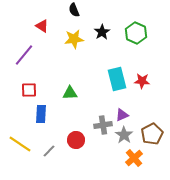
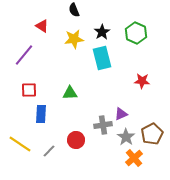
cyan rectangle: moved 15 px left, 21 px up
purple triangle: moved 1 px left, 1 px up
gray star: moved 2 px right, 2 px down
